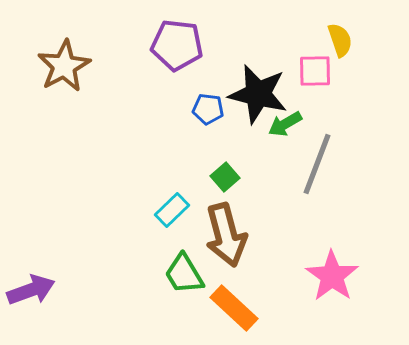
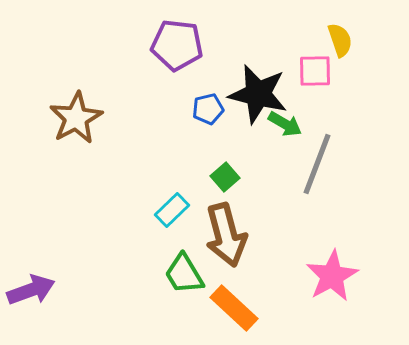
brown star: moved 12 px right, 52 px down
blue pentagon: rotated 20 degrees counterclockwise
green arrow: rotated 120 degrees counterclockwise
pink star: rotated 8 degrees clockwise
